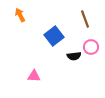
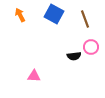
blue square: moved 22 px up; rotated 24 degrees counterclockwise
